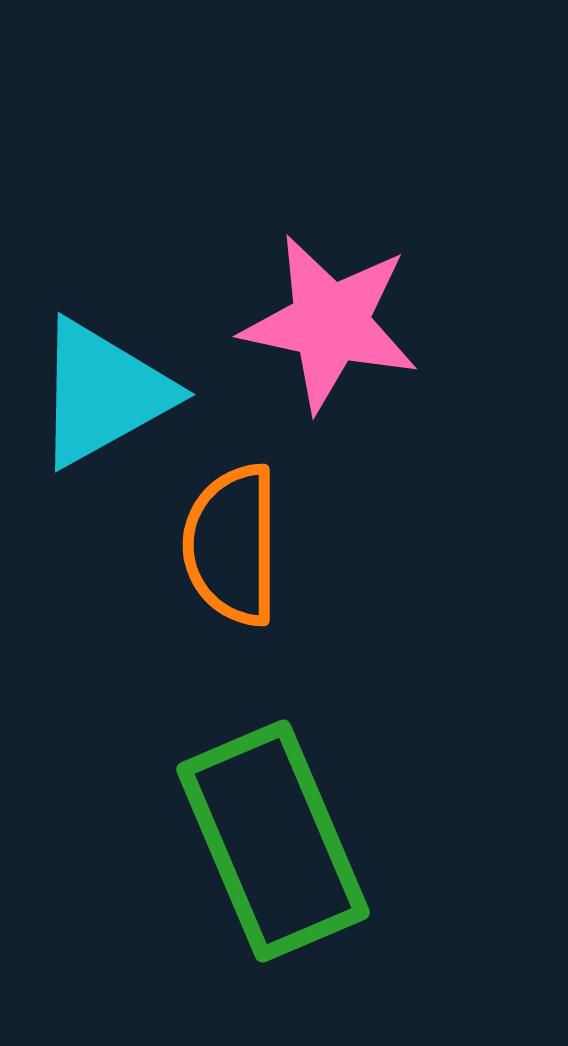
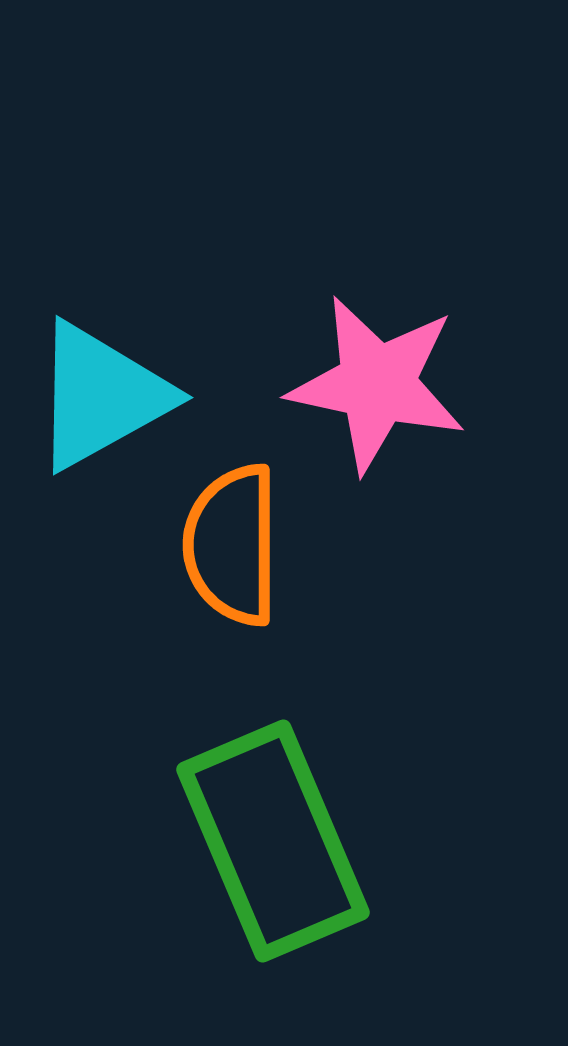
pink star: moved 47 px right, 61 px down
cyan triangle: moved 2 px left, 3 px down
